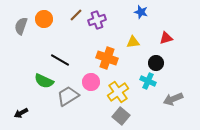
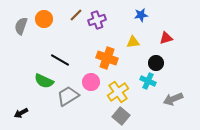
blue star: moved 3 px down; rotated 24 degrees counterclockwise
